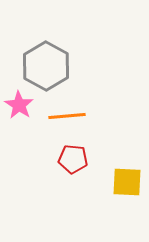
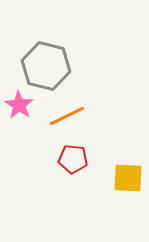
gray hexagon: rotated 15 degrees counterclockwise
orange line: rotated 21 degrees counterclockwise
yellow square: moved 1 px right, 4 px up
